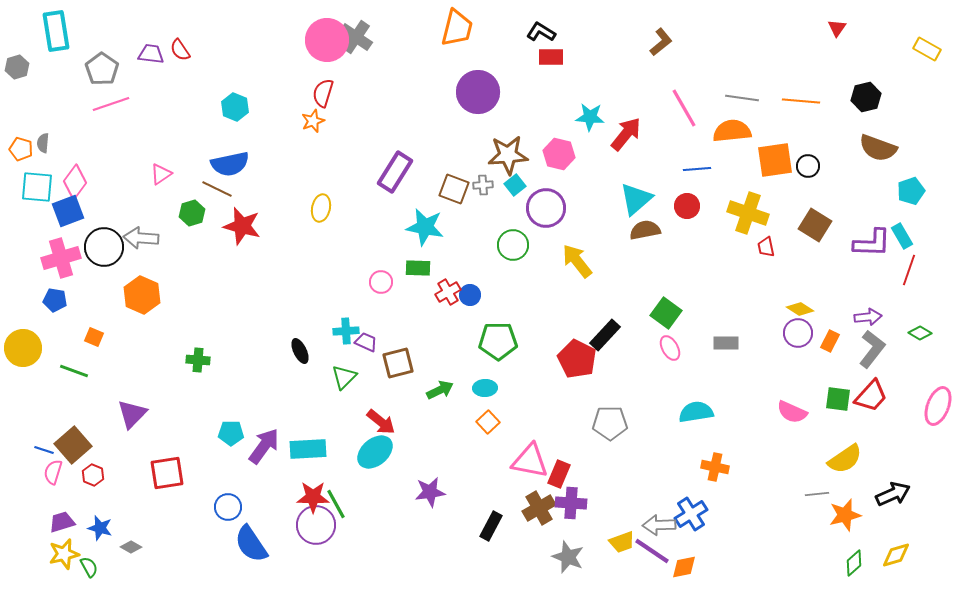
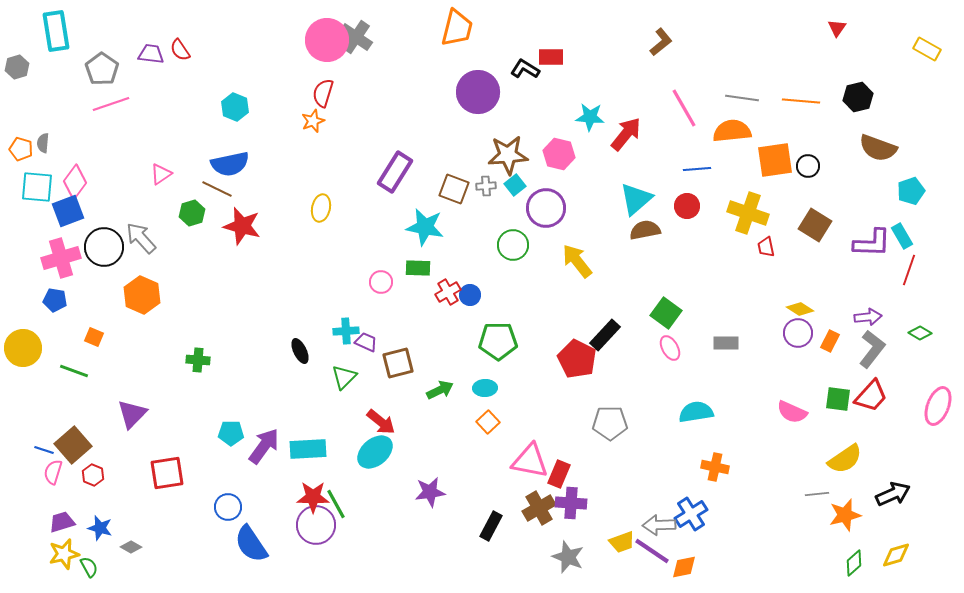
black L-shape at (541, 32): moved 16 px left, 37 px down
black hexagon at (866, 97): moved 8 px left
gray cross at (483, 185): moved 3 px right, 1 px down
gray arrow at (141, 238): rotated 44 degrees clockwise
